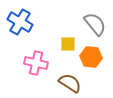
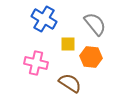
blue cross: moved 24 px right, 3 px up
